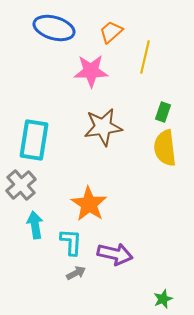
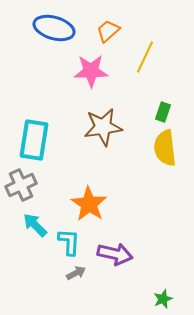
orange trapezoid: moved 3 px left, 1 px up
yellow line: rotated 12 degrees clockwise
gray cross: rotated 16 degrees clockwise
cyan arrow: rotated 36 degrees counterclockwise
cyan L-shape: moved 2 px left
